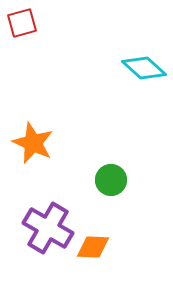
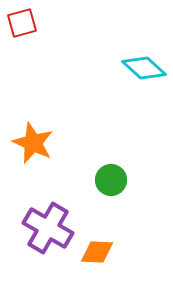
orange diamond: moved 4 px right, 5 px down
